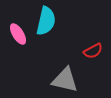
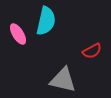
red semicircle: moved 1 px left
gray triangle: moved 2 px left
